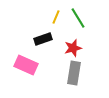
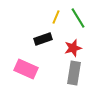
pink rectangle: moved 4 px down
